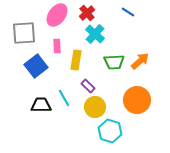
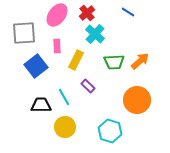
yellow rectangle: rotated 18 degrees clockwise
cyan line: moved 1 px up
yellow circle: moved 30 px left, 20 px down
